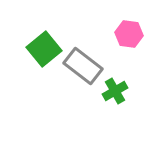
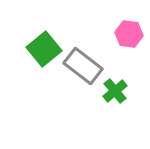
green cross: rotated 10 degrees counterclockwise
